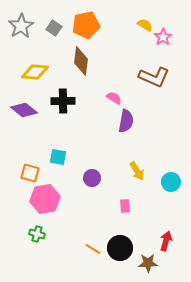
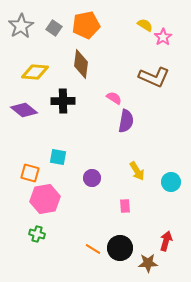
brown diamond: moved 3 px down
